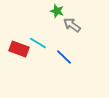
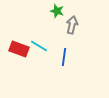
gray arrow: rotated 66 degrees clockwise
cyan line: moved 1 px right, 3 px down
blue line: rotated 54 degrees clockwise
